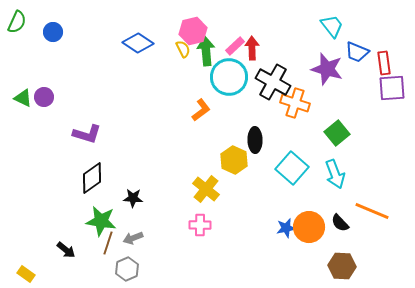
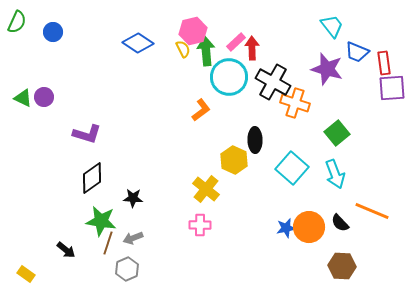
pink rectangle: moved 1 px right, 4 px up
